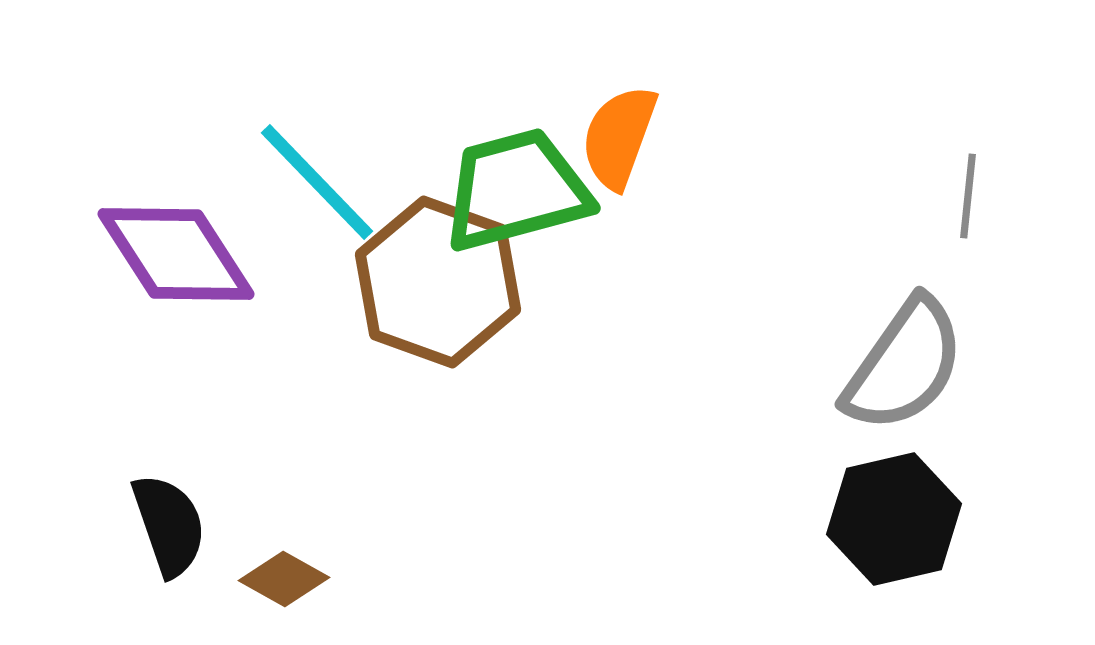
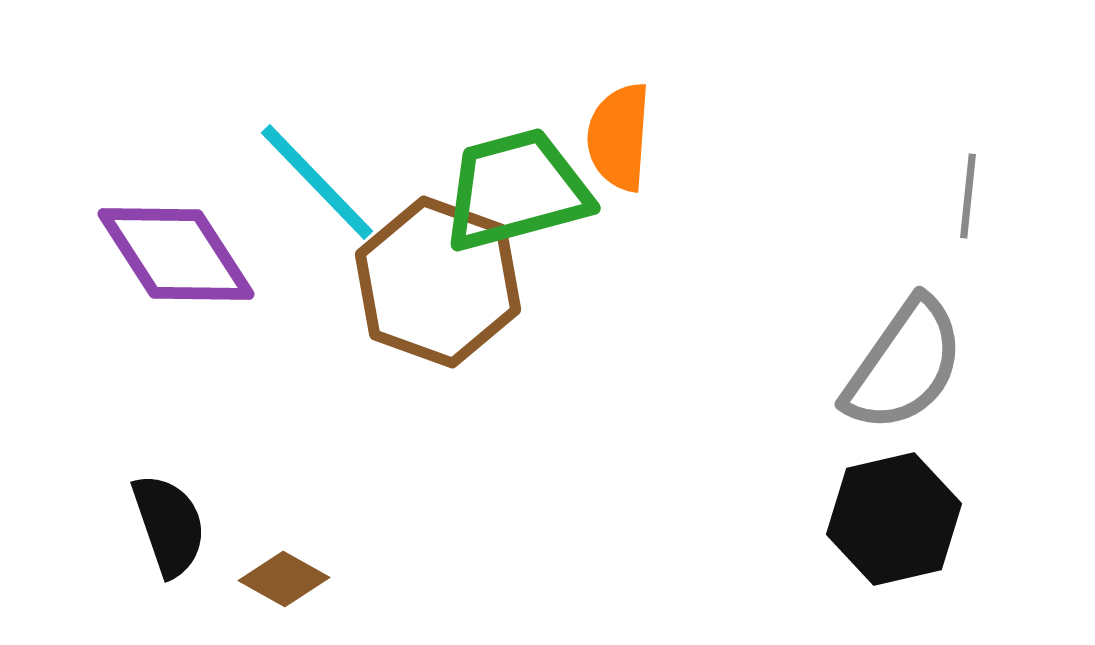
orange semicircle: rotated 16 degrees counterclockwise
